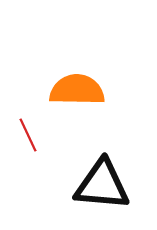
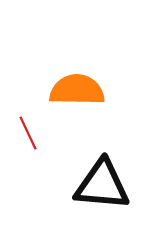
red line: moved 2 px up
